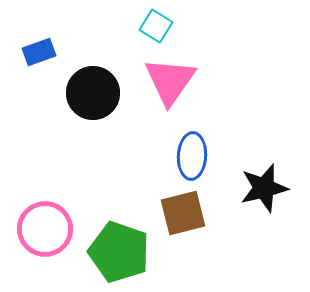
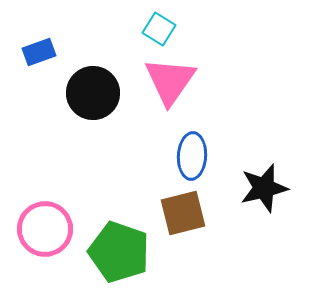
cyan square: moved 3 px right, 3 px down
